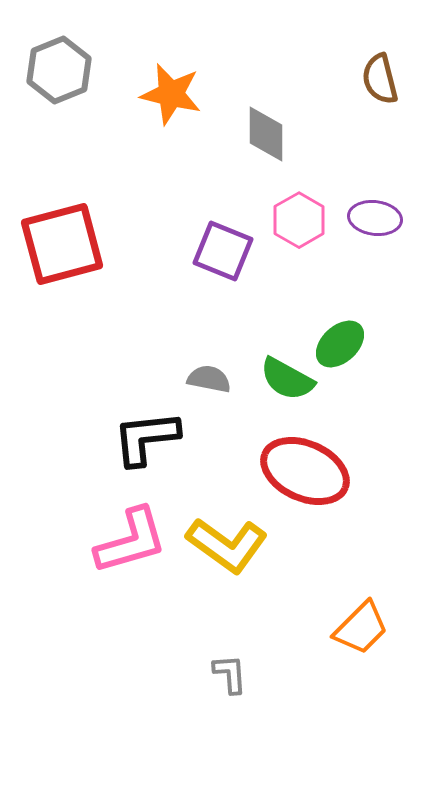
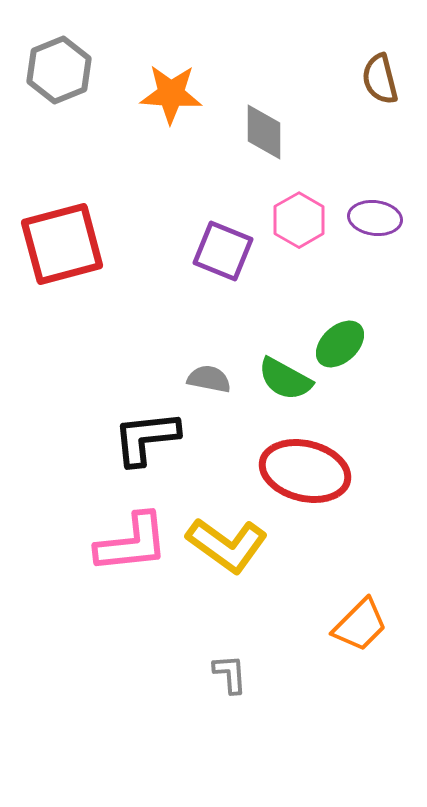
orange star: rotated 10 degrees counterclockwise
gray diamond: moved 2 px left, 2 px up
green semicircle: moved 2 px left
red ellipse: rotated 10 degrees counterclockwise
pink L-shape: moved 1 px right, 2 px down; rotated 10 degrees clockwise
orange trapezoid: moved 1 px left, 3 px up
